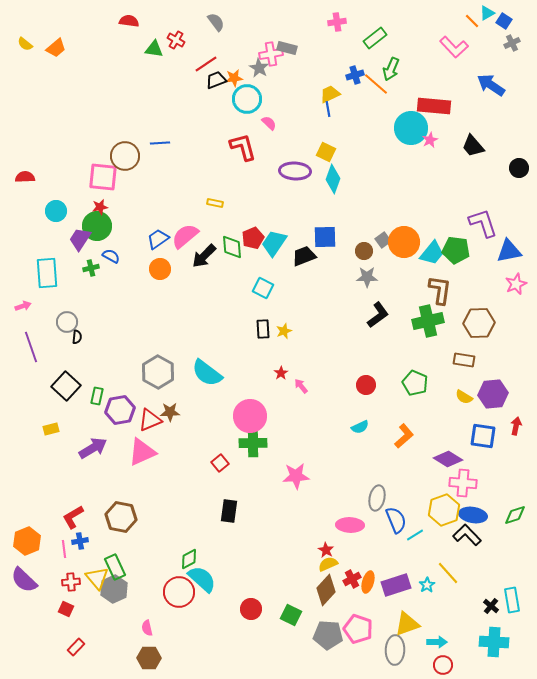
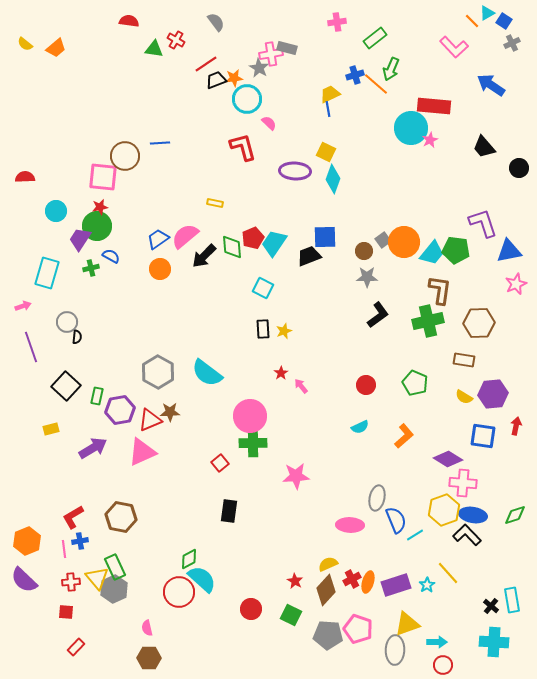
black trapezoid at (473, 146): moved 11 px right, 1 px down
black trapezoid at (304, 256): moved 5 px right
cyan rectangle at (47, 273): rotated 20 degrees clockwise
red star at (326, 550): moved 31 px left, 31 px down
red square at (66, 609): moved 3 px down; rotated 21 degrees counterclockwise
